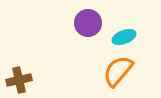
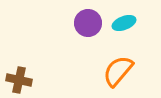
cyan ellipse: moved 14 px up
brown cross: rotated 25 degrees clockwise
